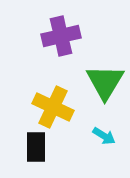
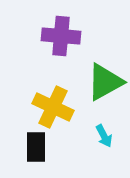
purple cross: rotated 18 degrees clockwise
green triangle: rotated 30 degrees clockwise
cyan arrow: rotated 30 degrees clockwise
